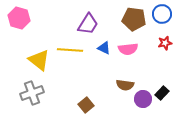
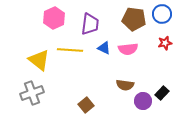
pink hexagon: moved 35 px right; rotated 20 degrees clockwise
purple trapezoid: moved 2 px right; rotated 25 degrees counterclockwise
purple circle: moved 2 px down
